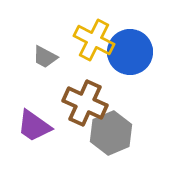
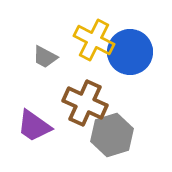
gray hexagon: moved 1 px right, 2 px down; rotated 6 degrees clockwise
